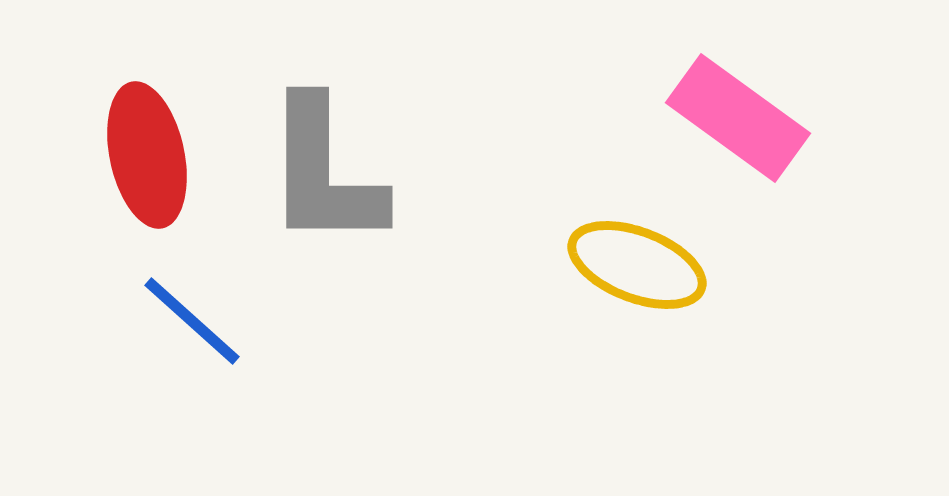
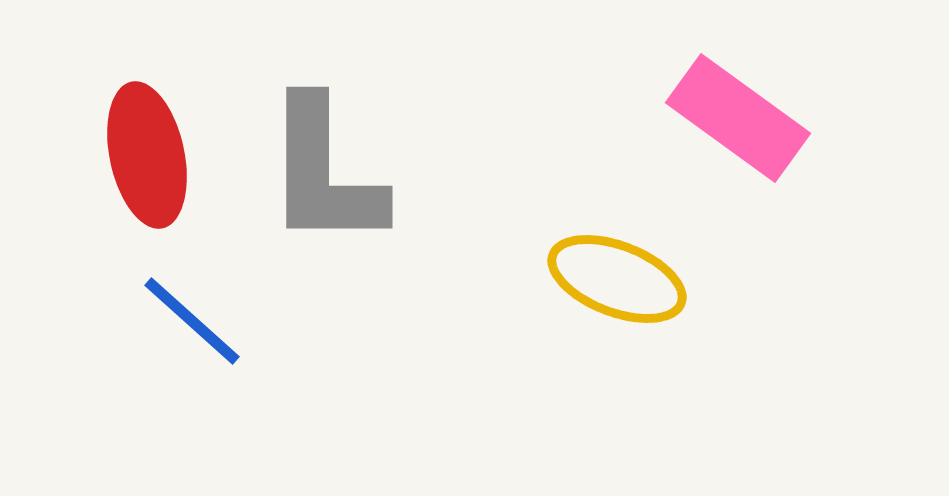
yellow ellipse: moved 20 px left, 14 px down
